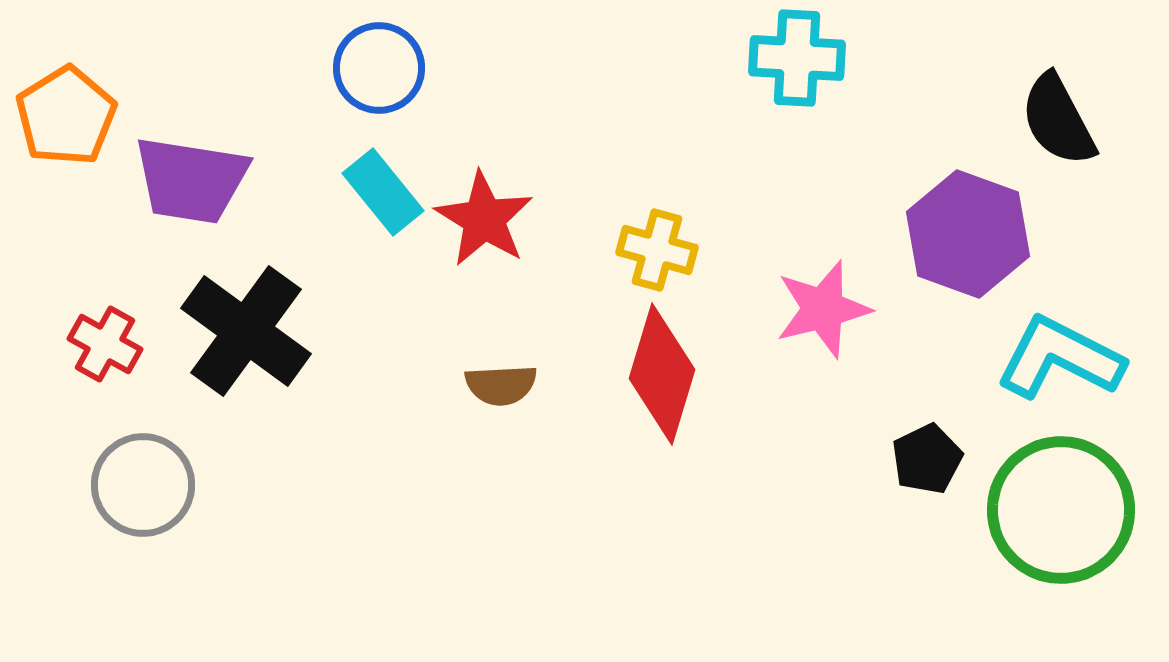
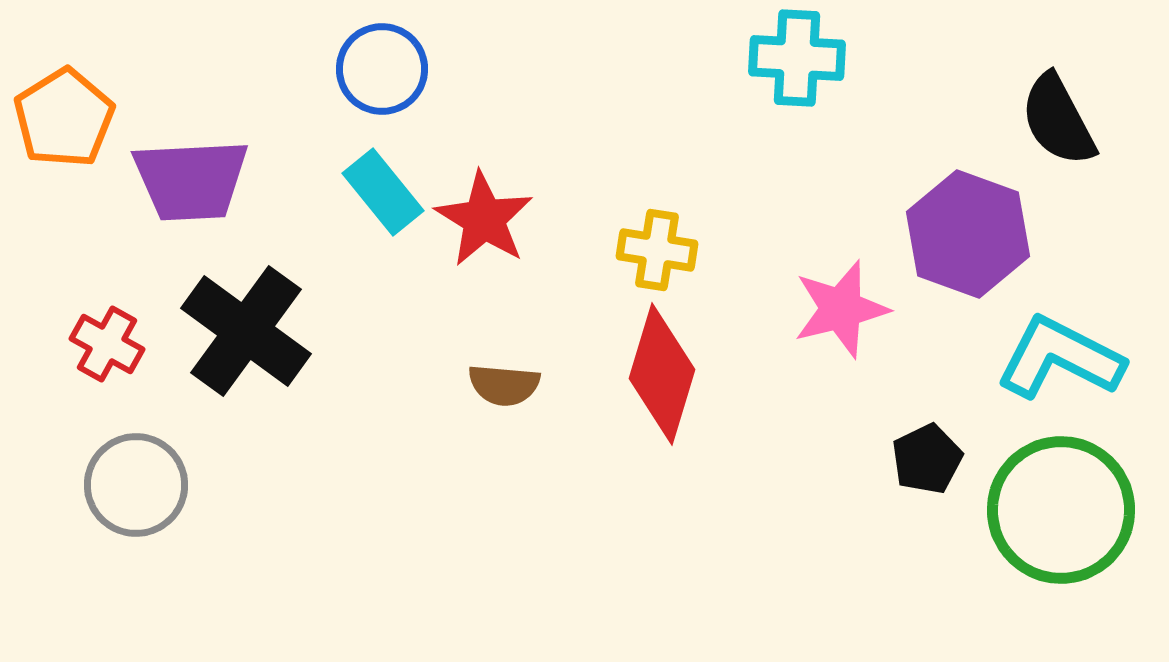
blue circle: moved 3 px right, 1 px down
orange pentagon: moved 2 px left, 2 px down
purple trapezoid: rotated 12 degrees counterclockwise
yellow cross: rotated 6 degrees counterclockwise
pink star: moved 18 px right
red cross: moved 2 px right
brown semicircle: moved 3 px right; rotated 8 degrees clockwise
gray circle: moved 7 px left
